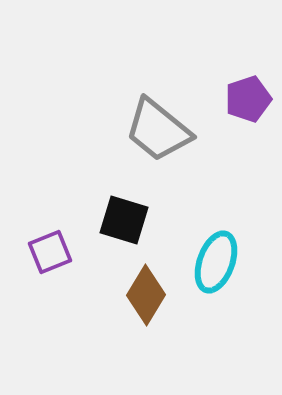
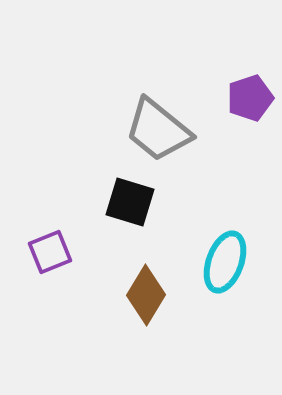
purple pentagon: moved 2 px right, 1 px up
black square: moved 6 px right, 18 px up
cyan ellipse: moved 9 px right
